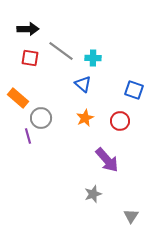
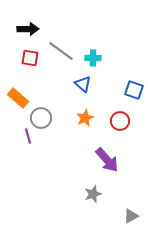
gray triangle: rotated 28 degrees clockwise
